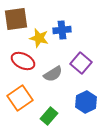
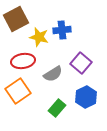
brown square: rotated 20 degrees counterclockwise
yellow star: moved 1 px up
red ellipse: rotated 35 degrees counterclockwise
orange square: moved 2 px left, 7 px up
blue hexagon: moved 5 px up
green rectangle: moved 8 px right, 8 px up
